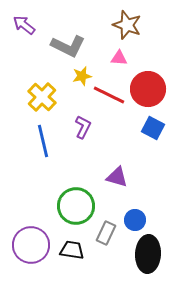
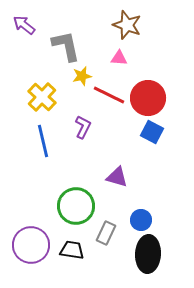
gray L-shape: moved 2 px left; rotated 128 degrees counterclockwise
red circle: moved 9 px down
blue square: moved 1 px left, 4 px down
blue circle: moved 6 px right
